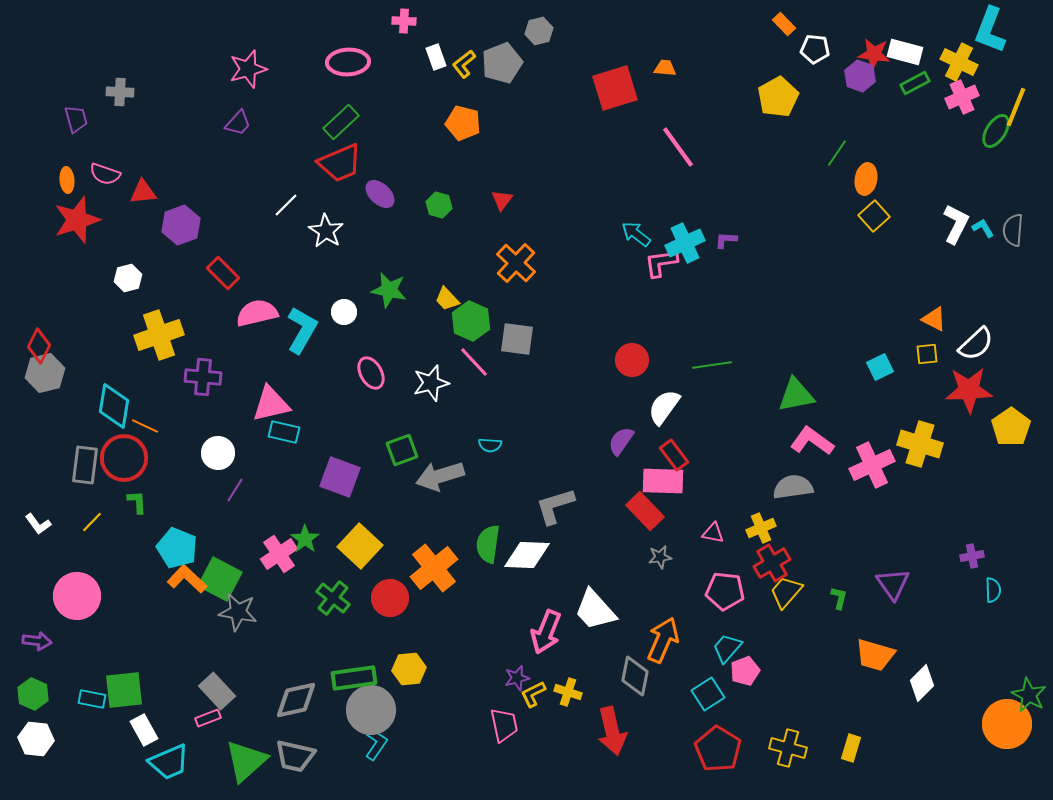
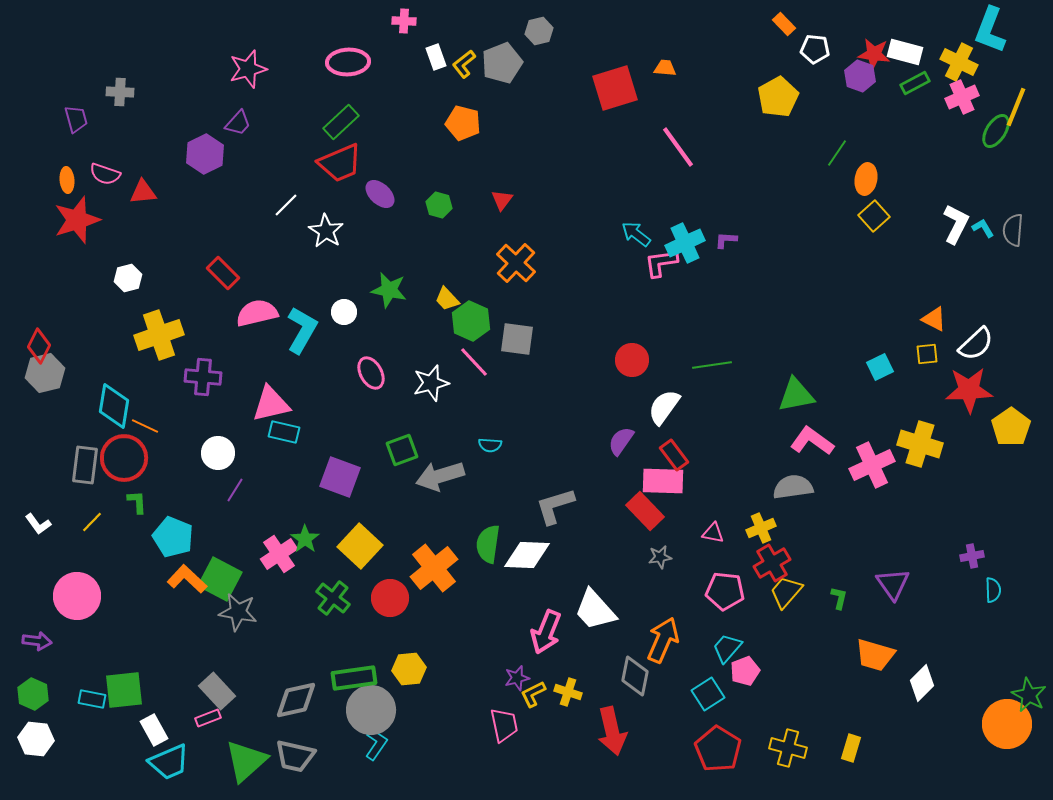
purple hexagon at (181, 225): moved 24 px right, 71 px up; rotated 6 degrees counterclockwise
cyan pentagon at (177, 548): moved 4 px left, 11 px up
white rectangle at (144, 730): moved 10 px right
